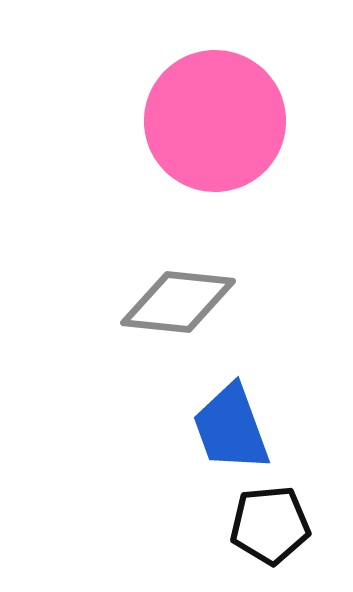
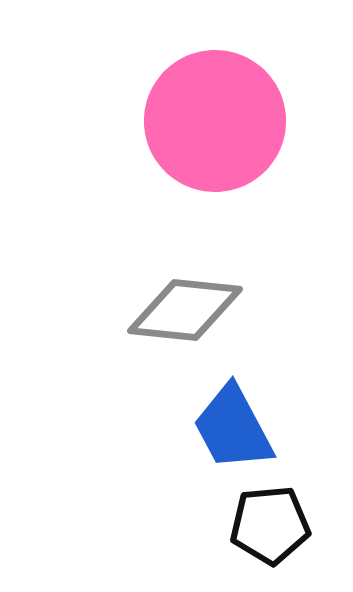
gray diamond: moved 7 px right, 8 px down
blue trapezoid: moved 2 px right; rotated 8 degrees counterclockwise
